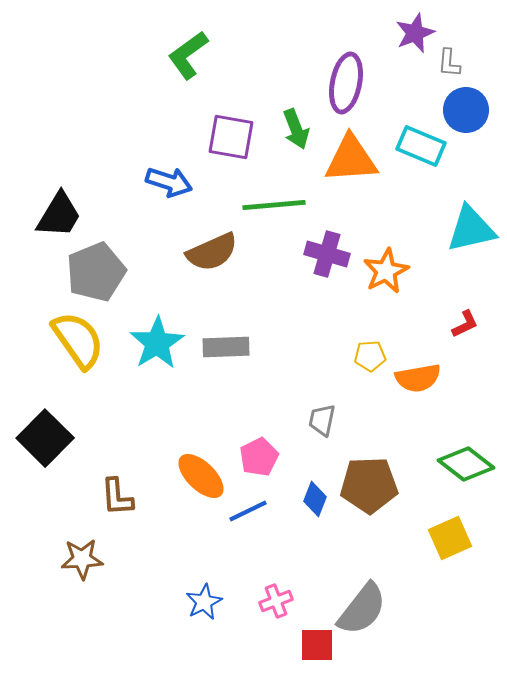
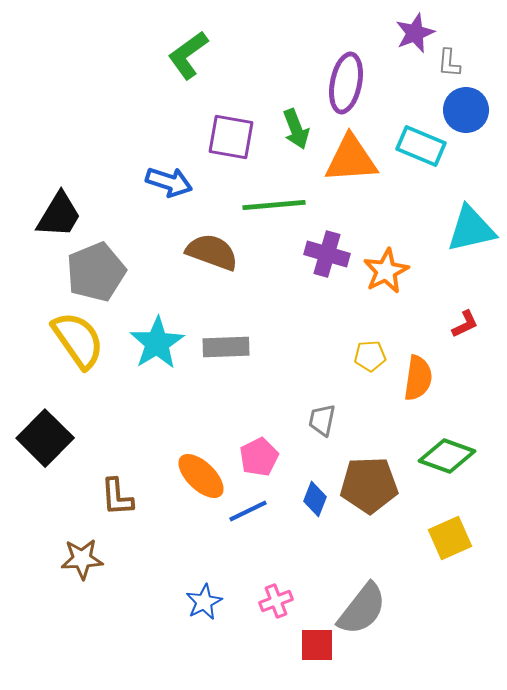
brown semicircle: rotated 136 degrees counterclockwise
orange semicircle: rotated 72 degrees counterclockwise
green diamond: moved 19 px left, 8 px up; rotated 18 degrees counterclockwise
